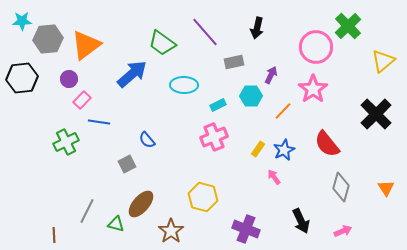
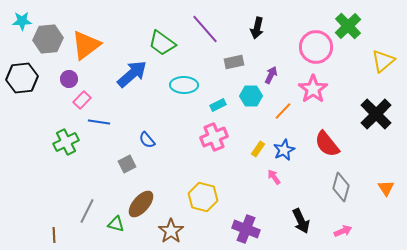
purple line at (205, 32): moved 3 px up
